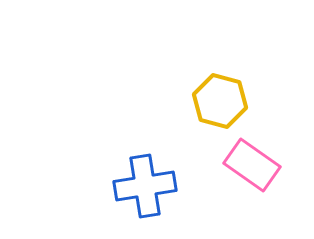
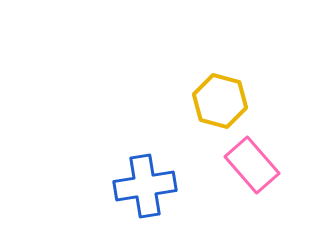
pink rectangle: rotated 14 degrees clockwise
